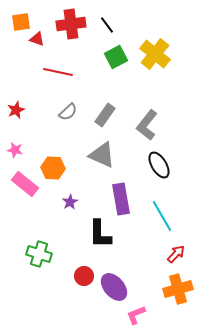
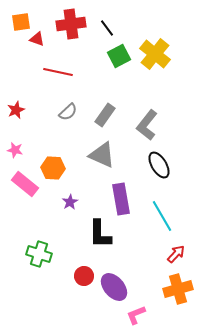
black line: moved 3 px down
green square: moved 3 px right, 1 px up
